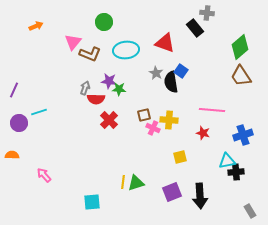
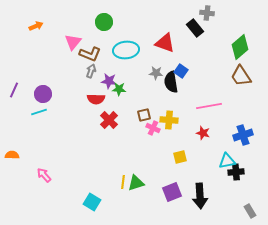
gray star: rotated 24 degrees counterclockwise
gray arrow: moved 6 px right, 17 px up
pink line: moved 3 px left, 4 px up; rotated 15 degrees counterclockwise
purple circle: moved 24 px right, 29 px up
cyan square: rotated 36 degrees clockwise
